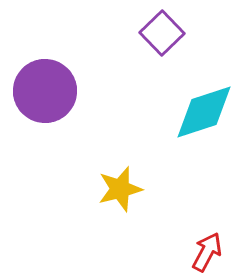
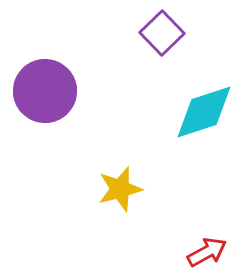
red arrow: rotated 33 degrees clockwise
